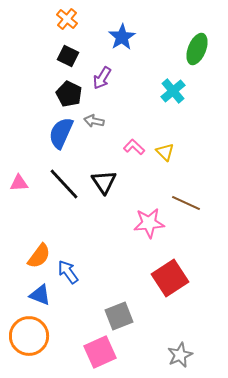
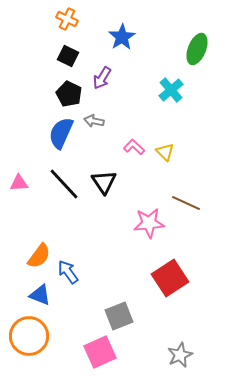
orange cross: rotated 15 degrees counterclockwise
cyan cross: moved 2 px left, 1 px up
